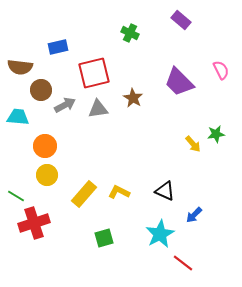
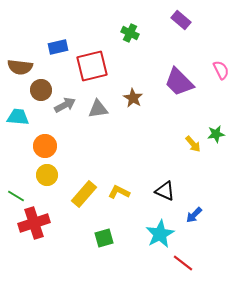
red square: moved 2 px left, 7 px up
